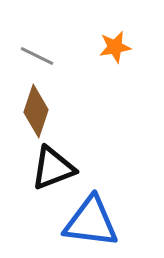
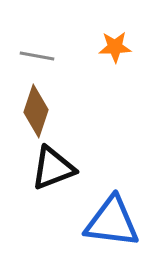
orange star: rotated 8 degrees clockwise
gray line: rotated 16 degrees counterclockwise
blue triangle: moved 21 px right
